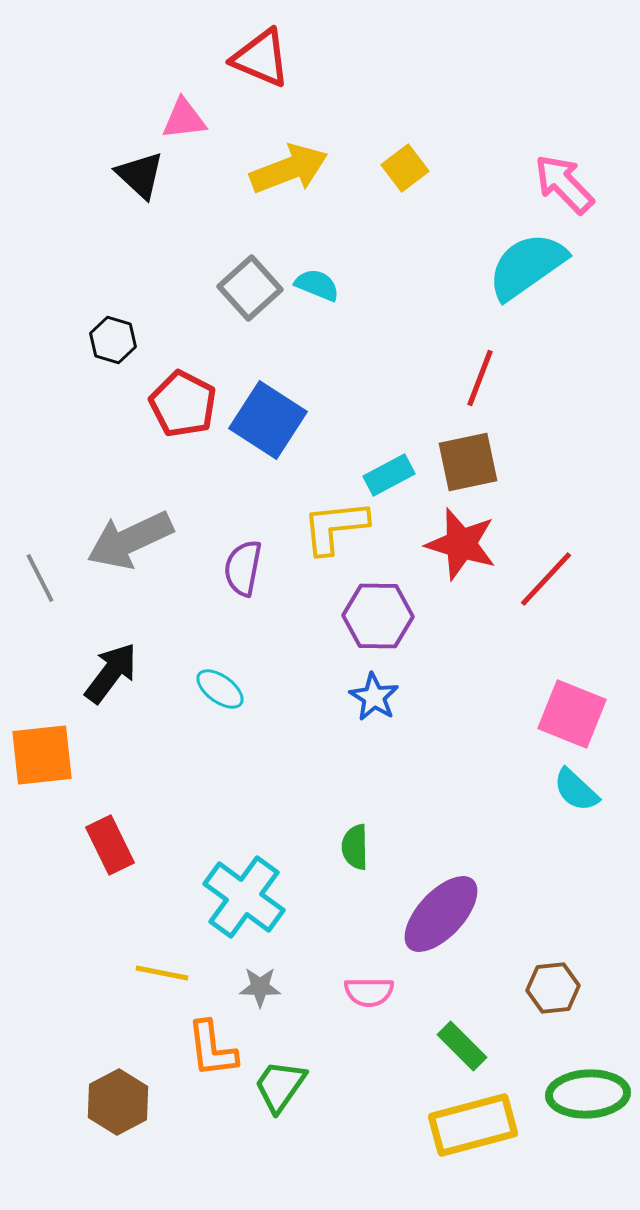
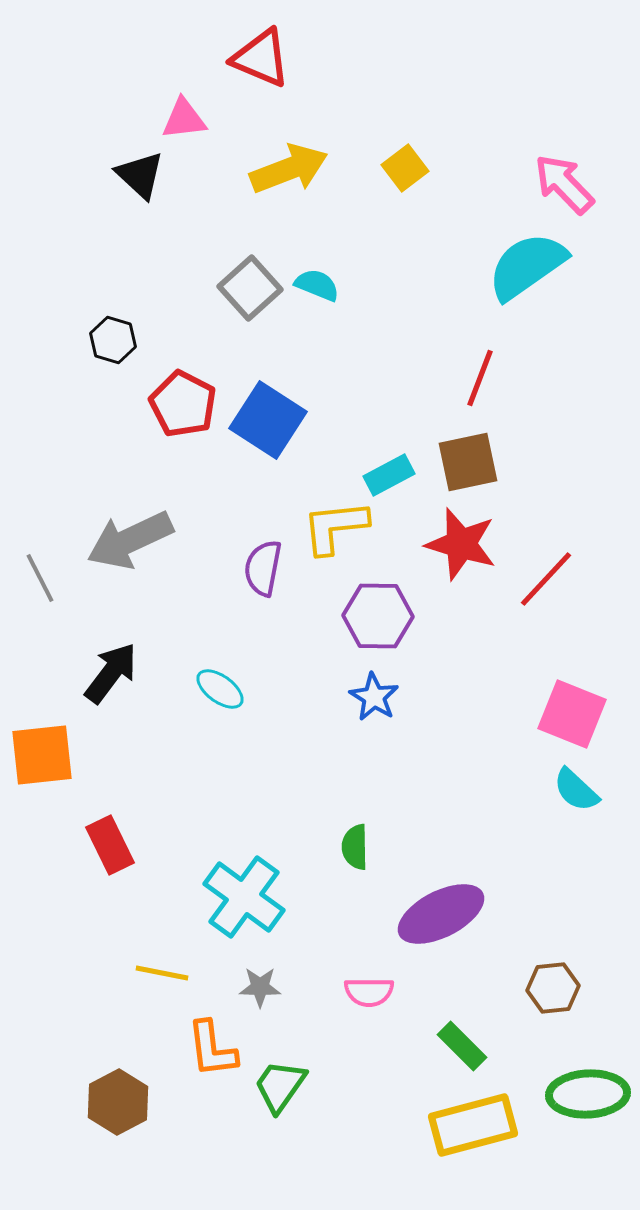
purple semicircle at (243, 568): moved 20 px right
purple ellipse at (441, 914): rotated 20 degrees clockwise
